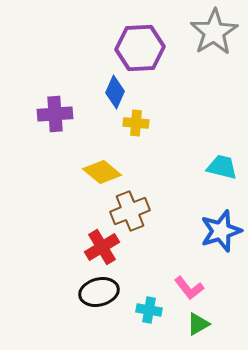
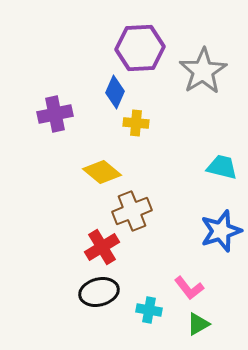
gray star: moved 11 px left, 39 px down
purple cross: rotated 8 degrees counterclockwise
brown cross: moved 2 px right
